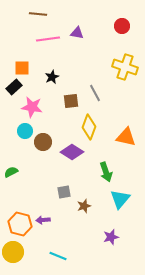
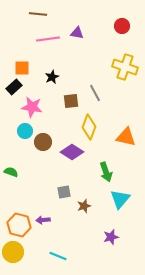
green semicircle: rotated 48 degrees clockwise
orange hexagon: moved 1 px left, 1 px down
